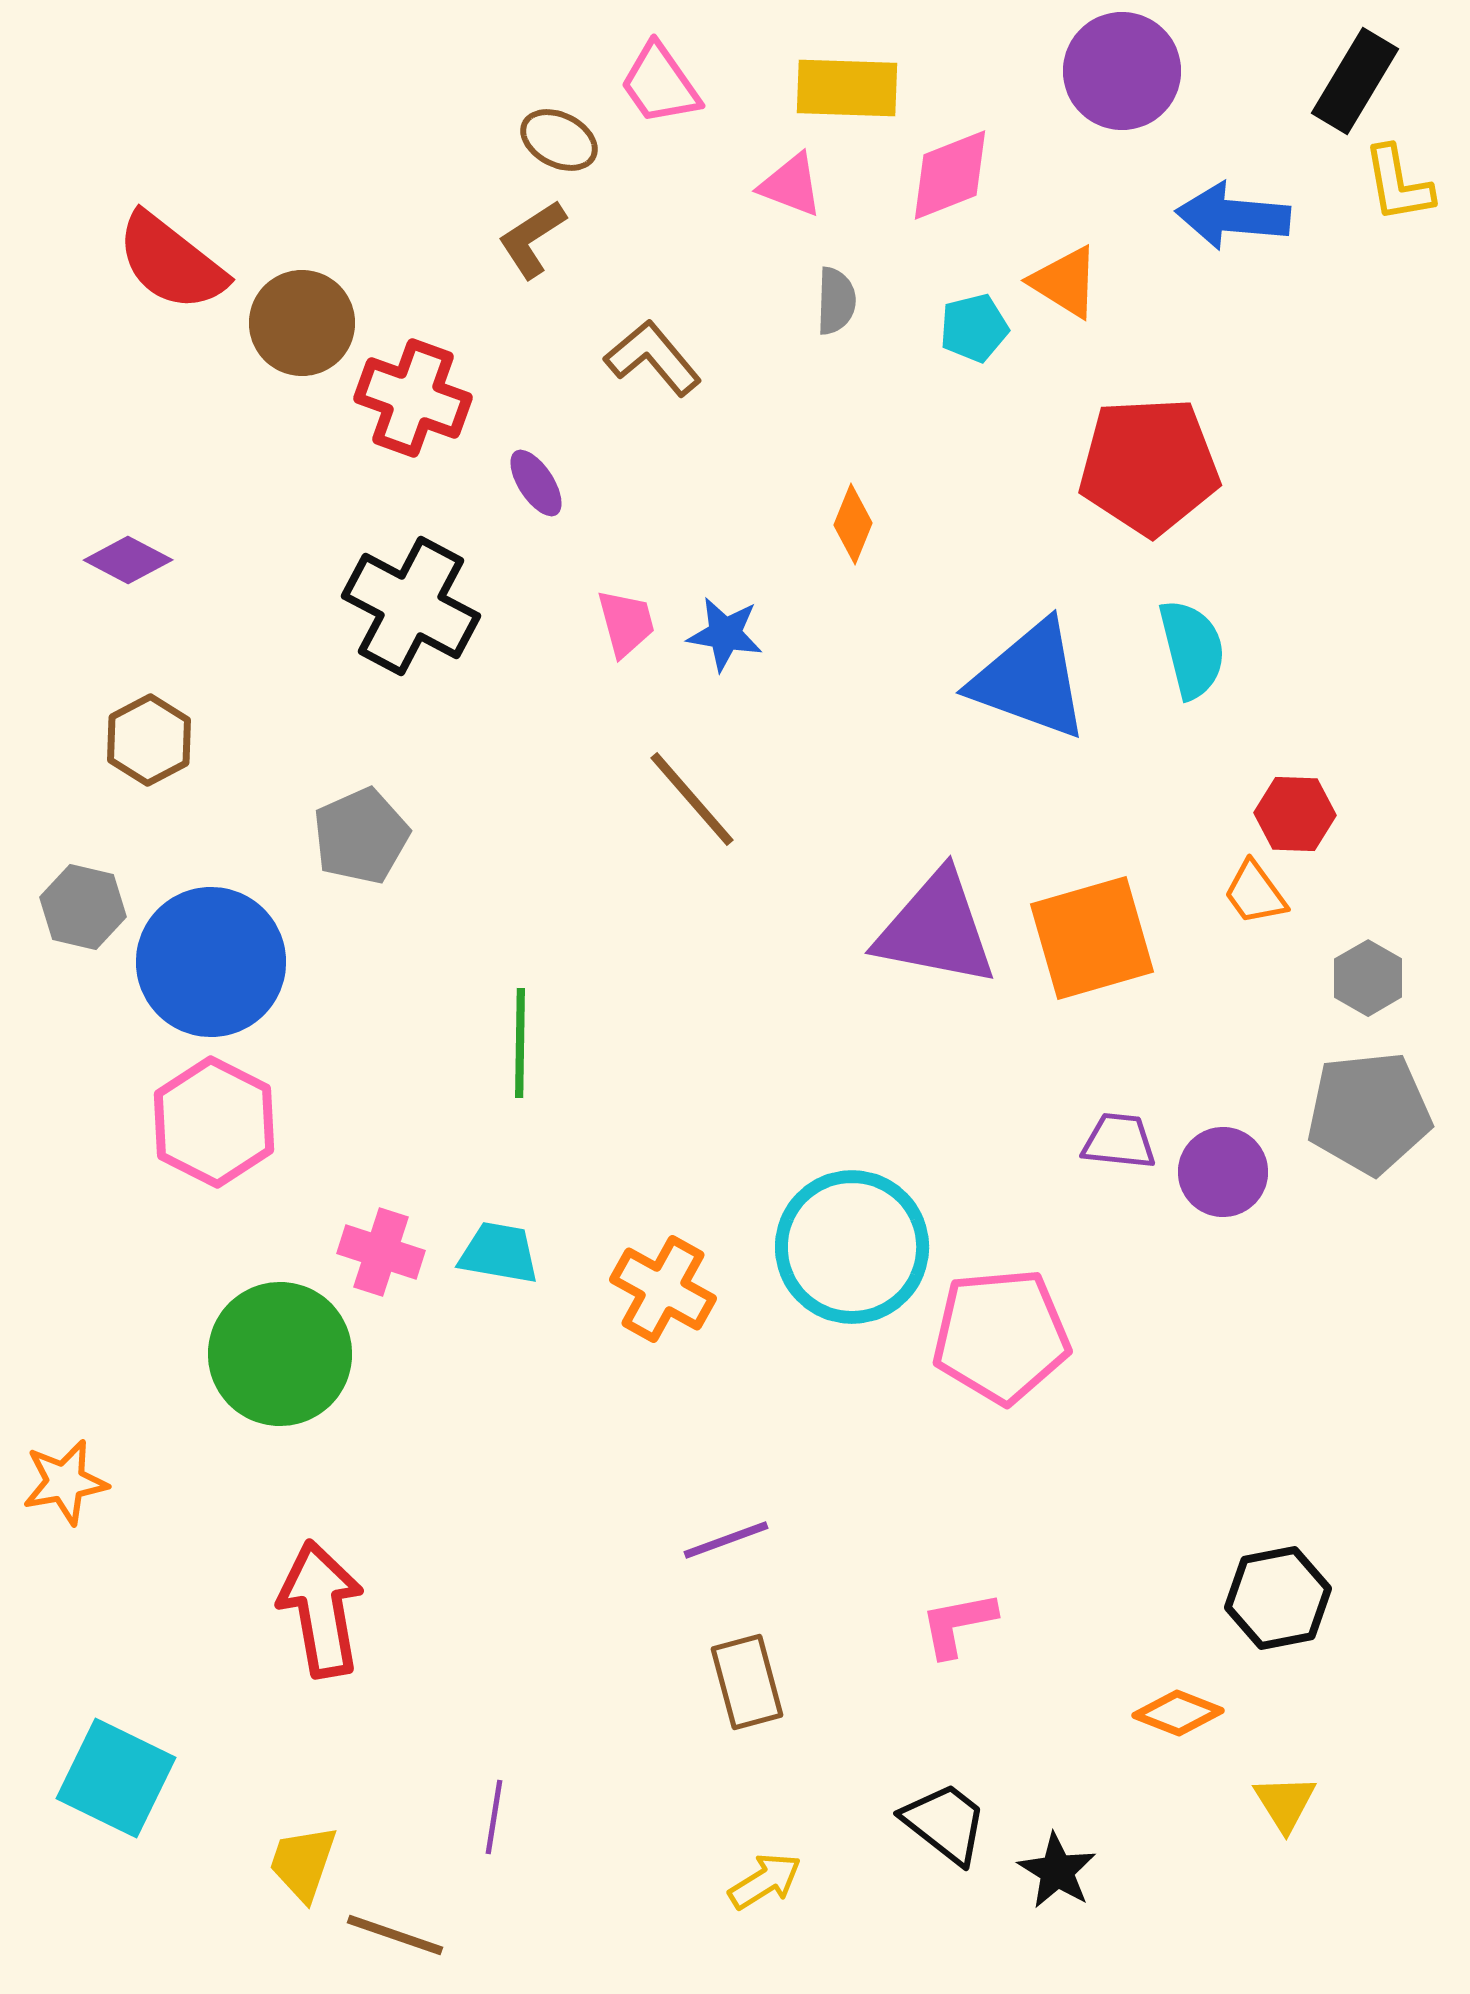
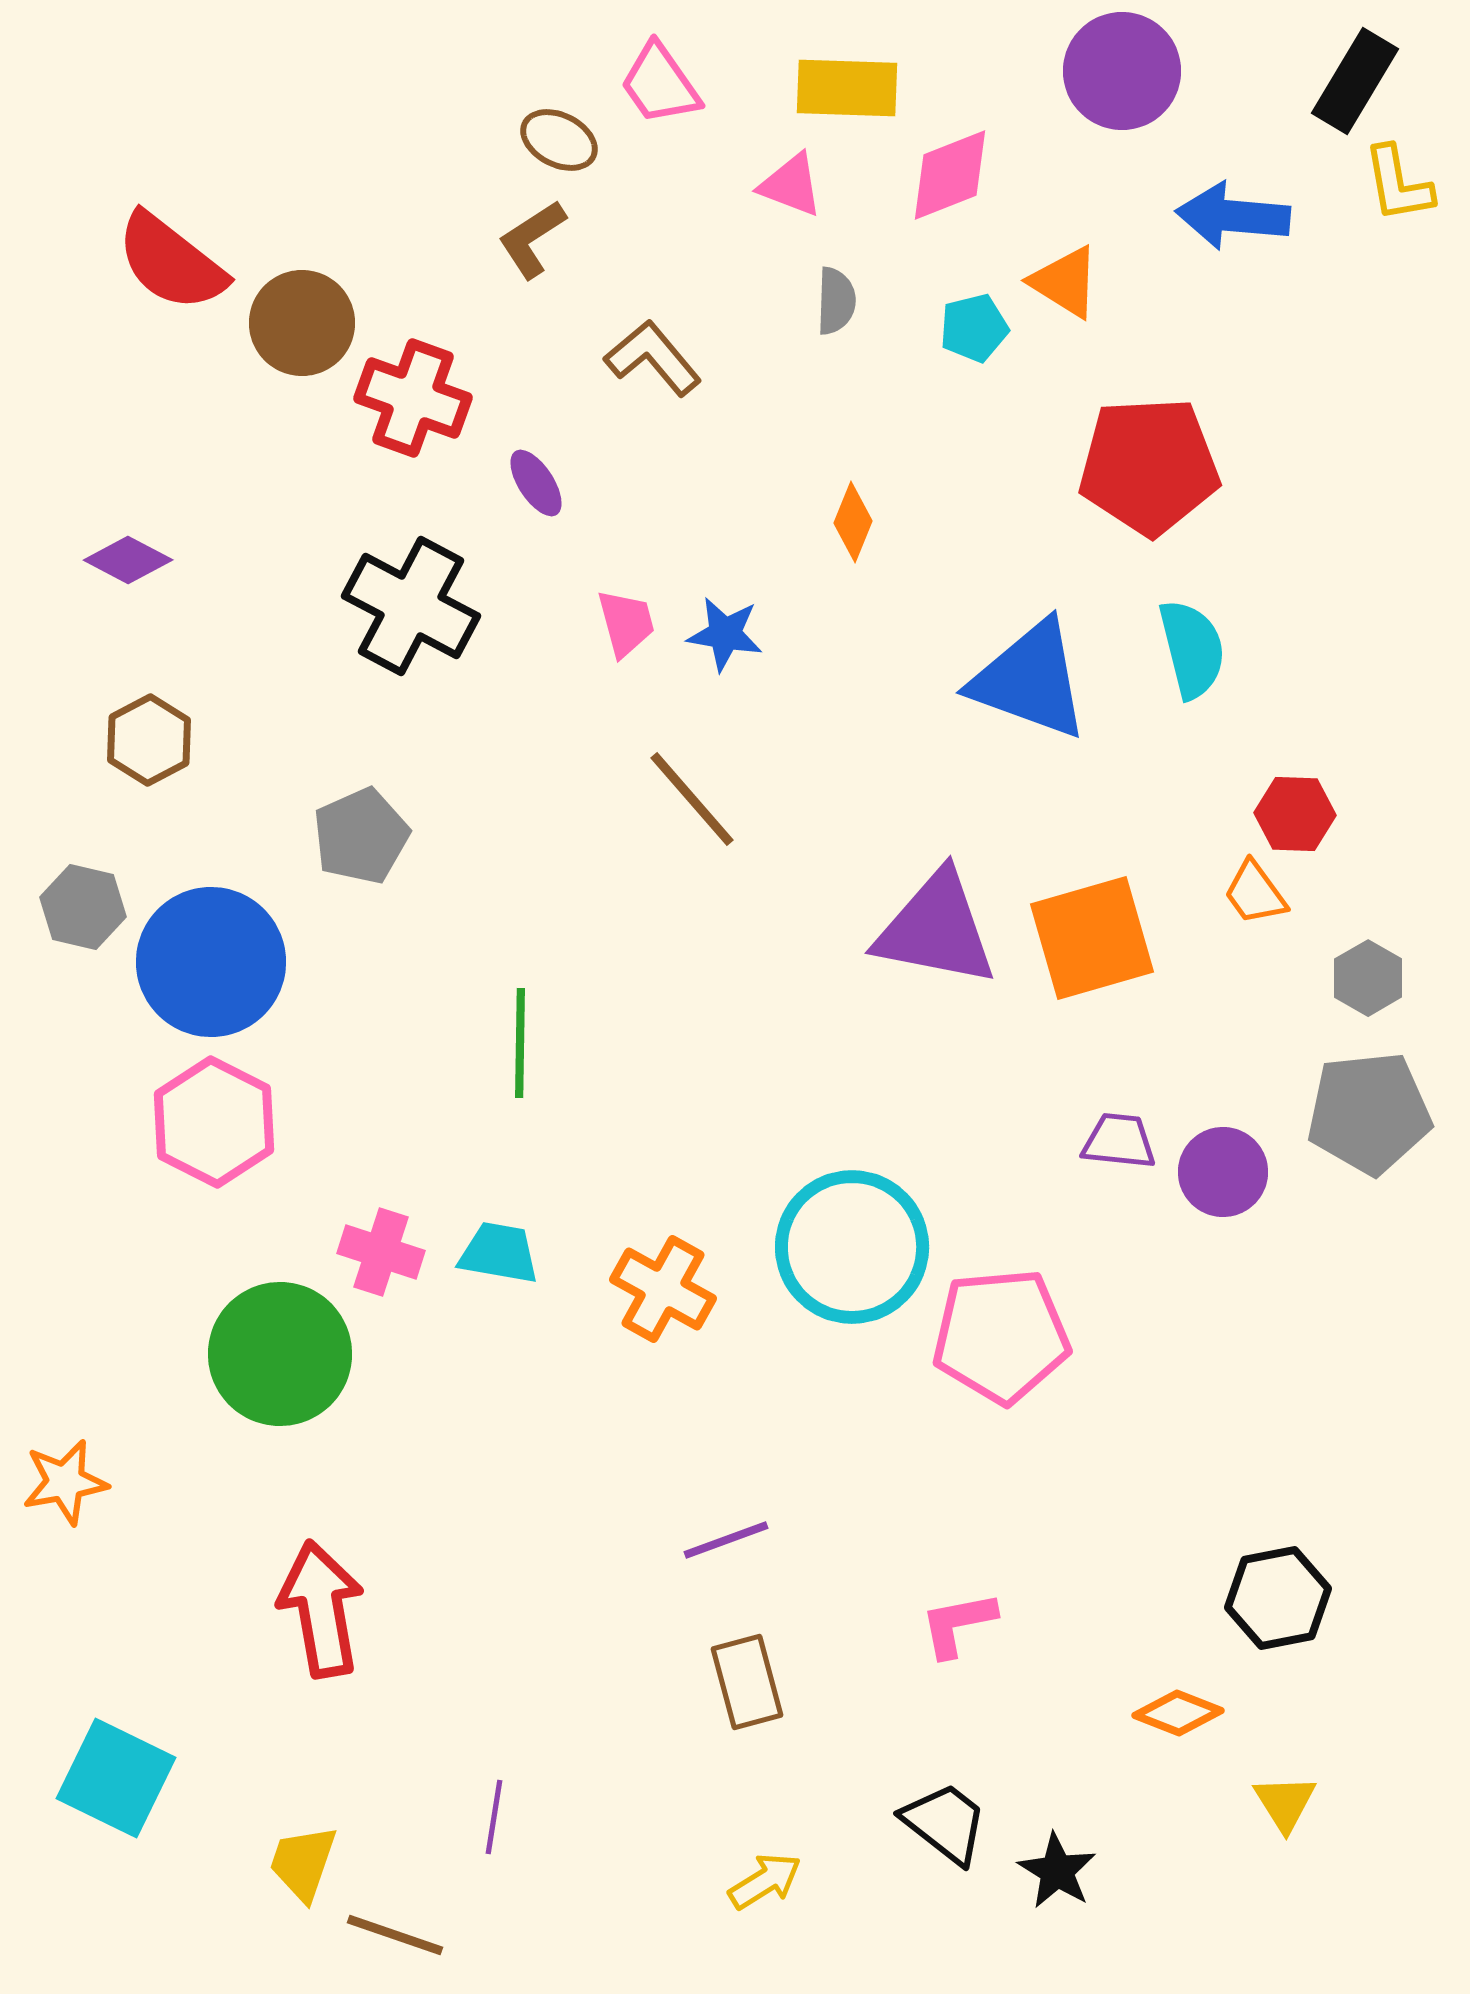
orange diamond at (853, 524): moved 2 px up
